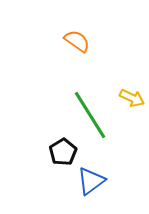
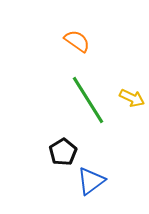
green line: moved 2 px left, 15 px up
